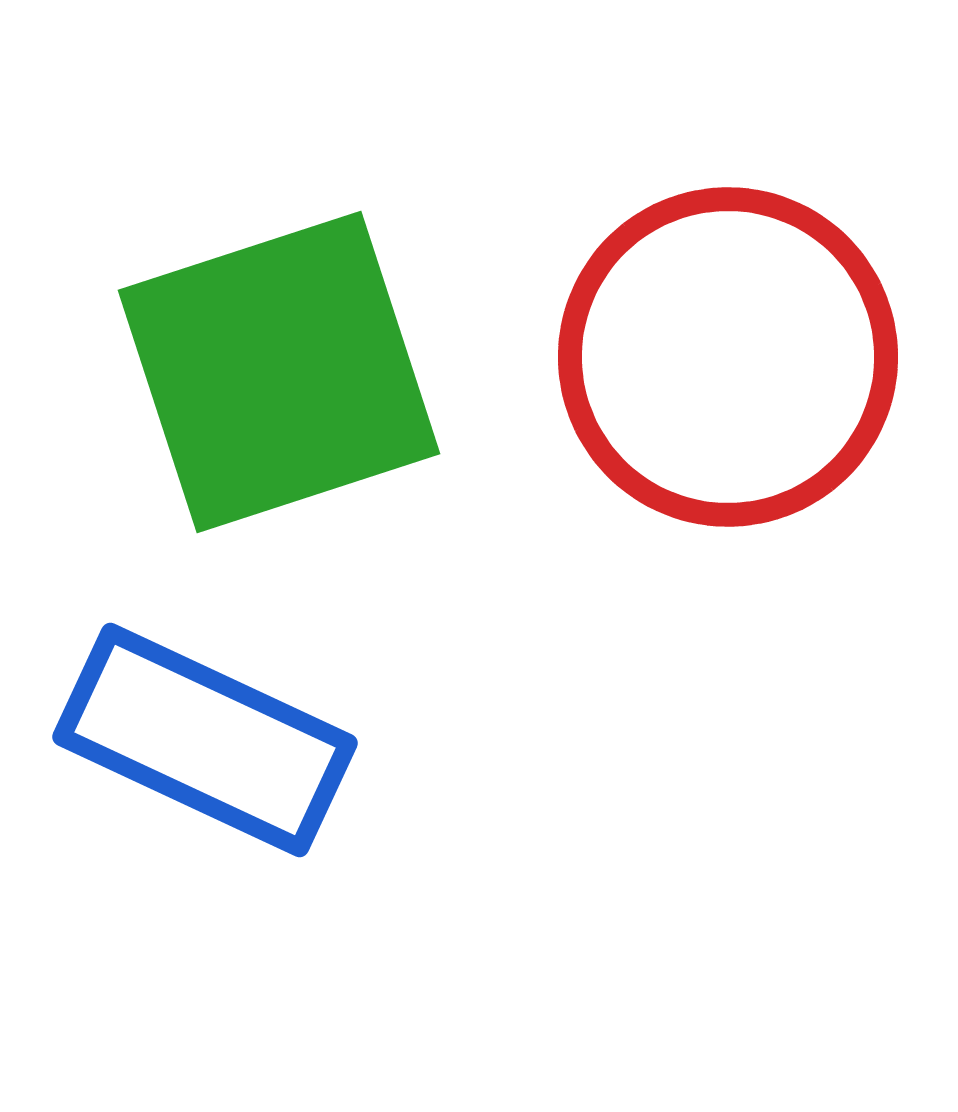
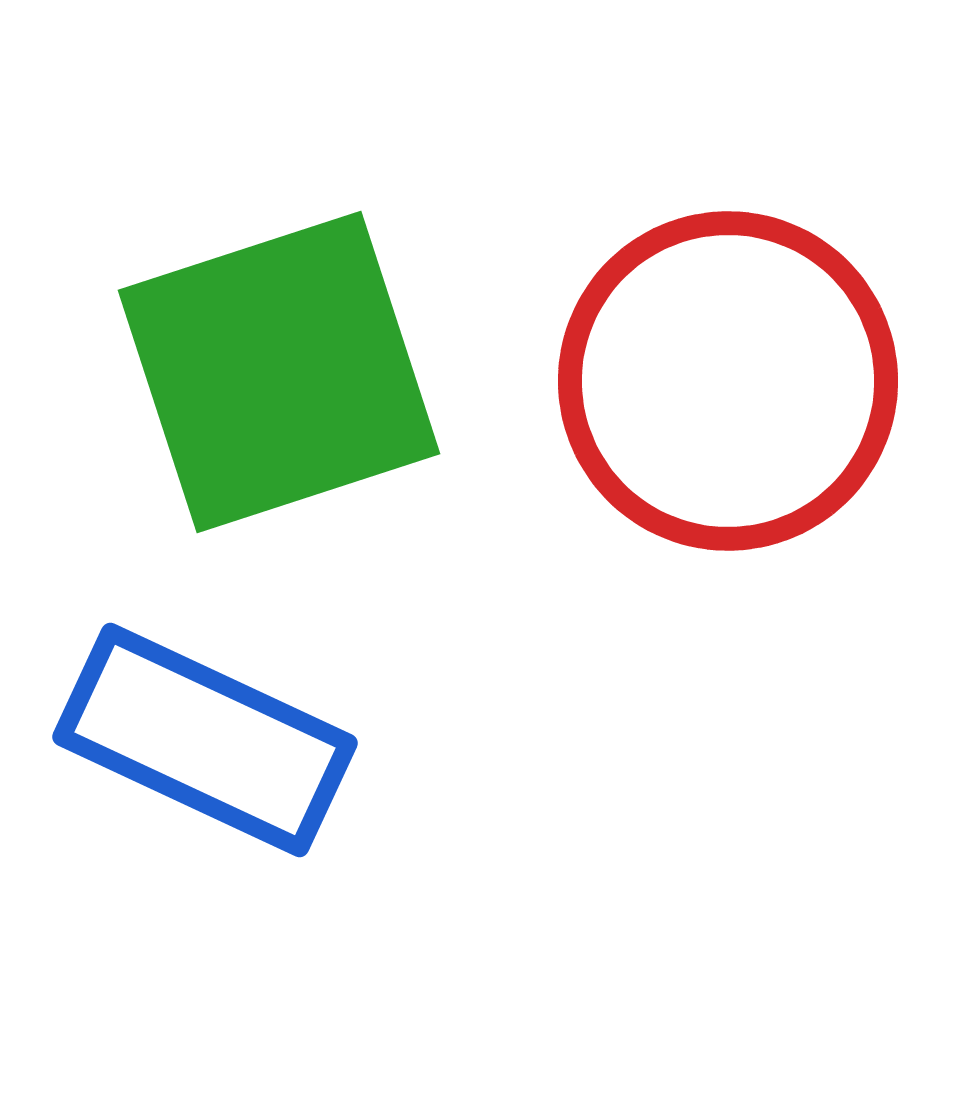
red circle: moved 24 px down
